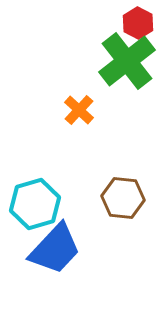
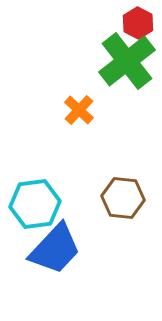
cyan hexagon: rotated 9 degrees clockwise
